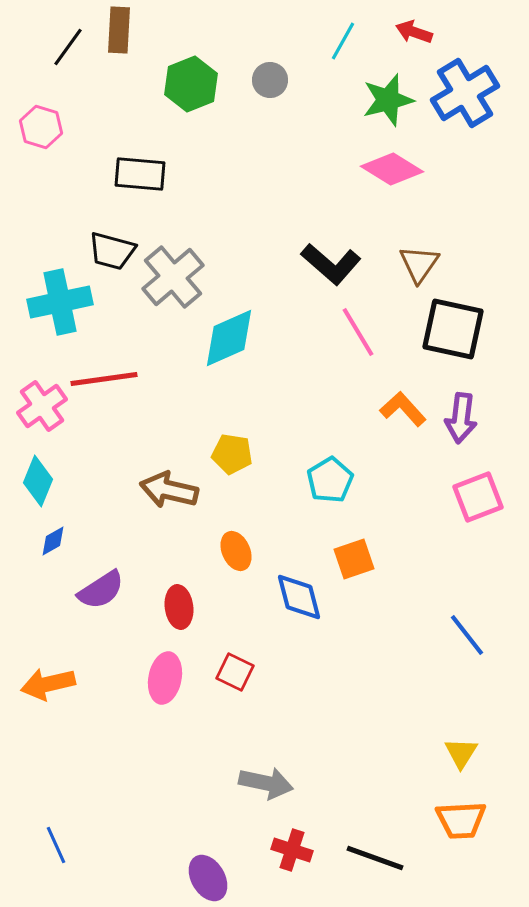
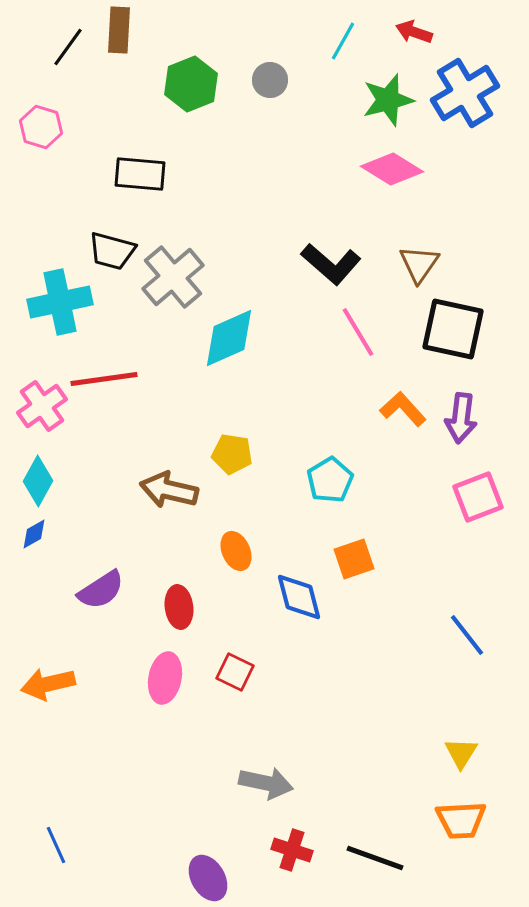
cyan diamond at (38, 481): rotated 6 degrees clockwise
blue diamond at (53, 541): moved 19 px left, 7 px up
